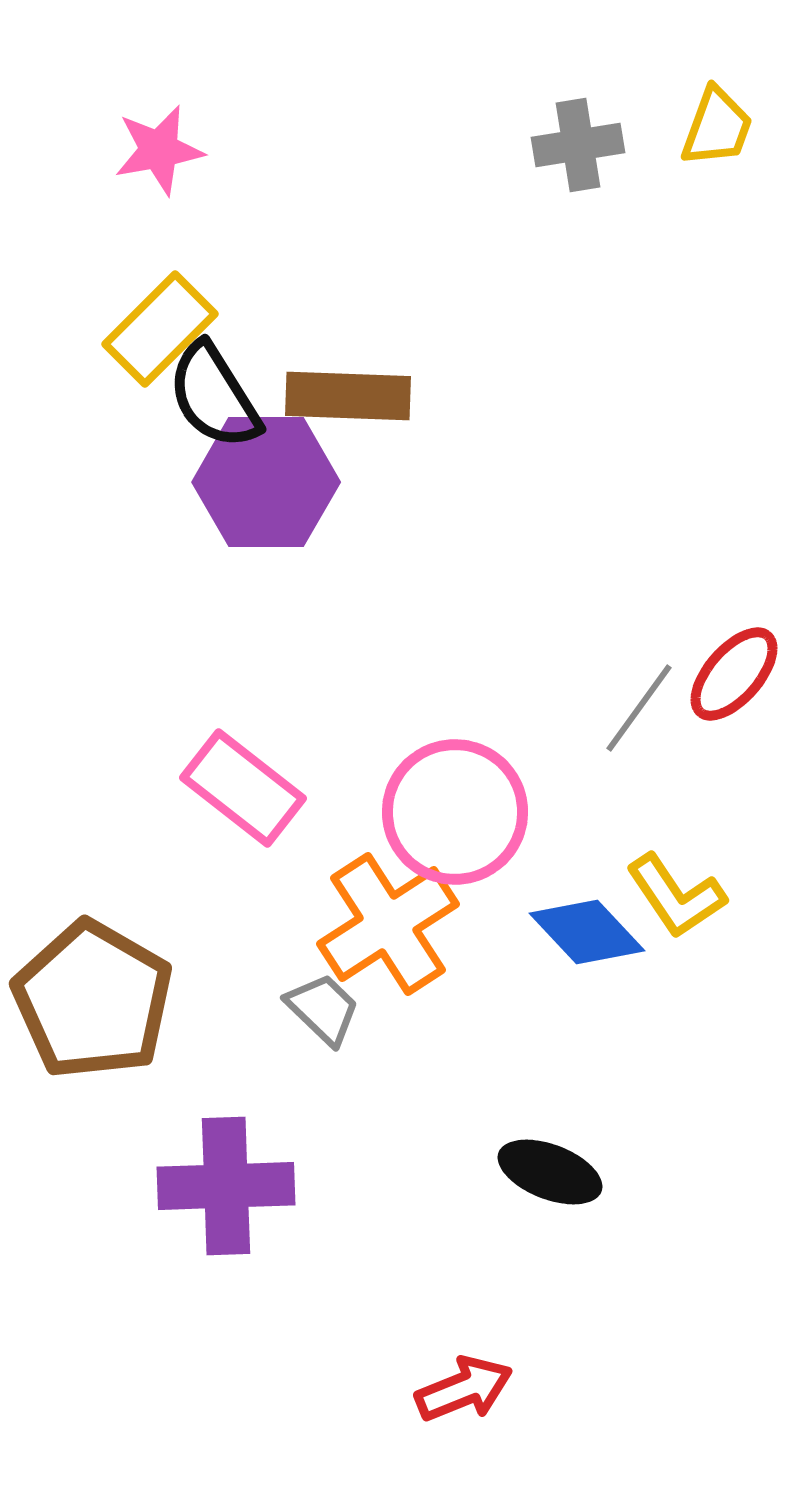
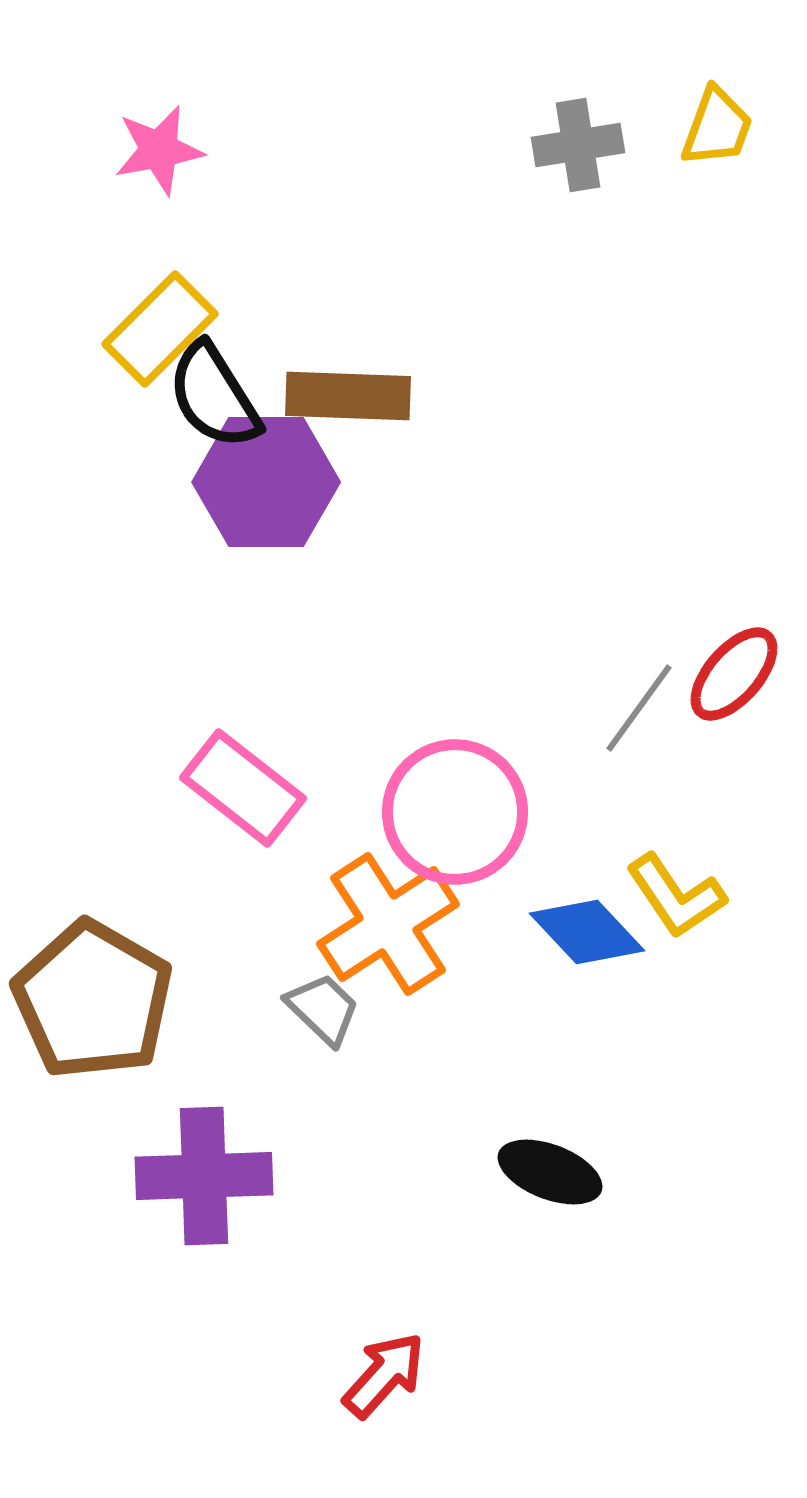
purple cross: moved 22 px left, 10 px up
red arrow: moved 80 px left, 14 px up; rotated 26 degrees counterclockwise
